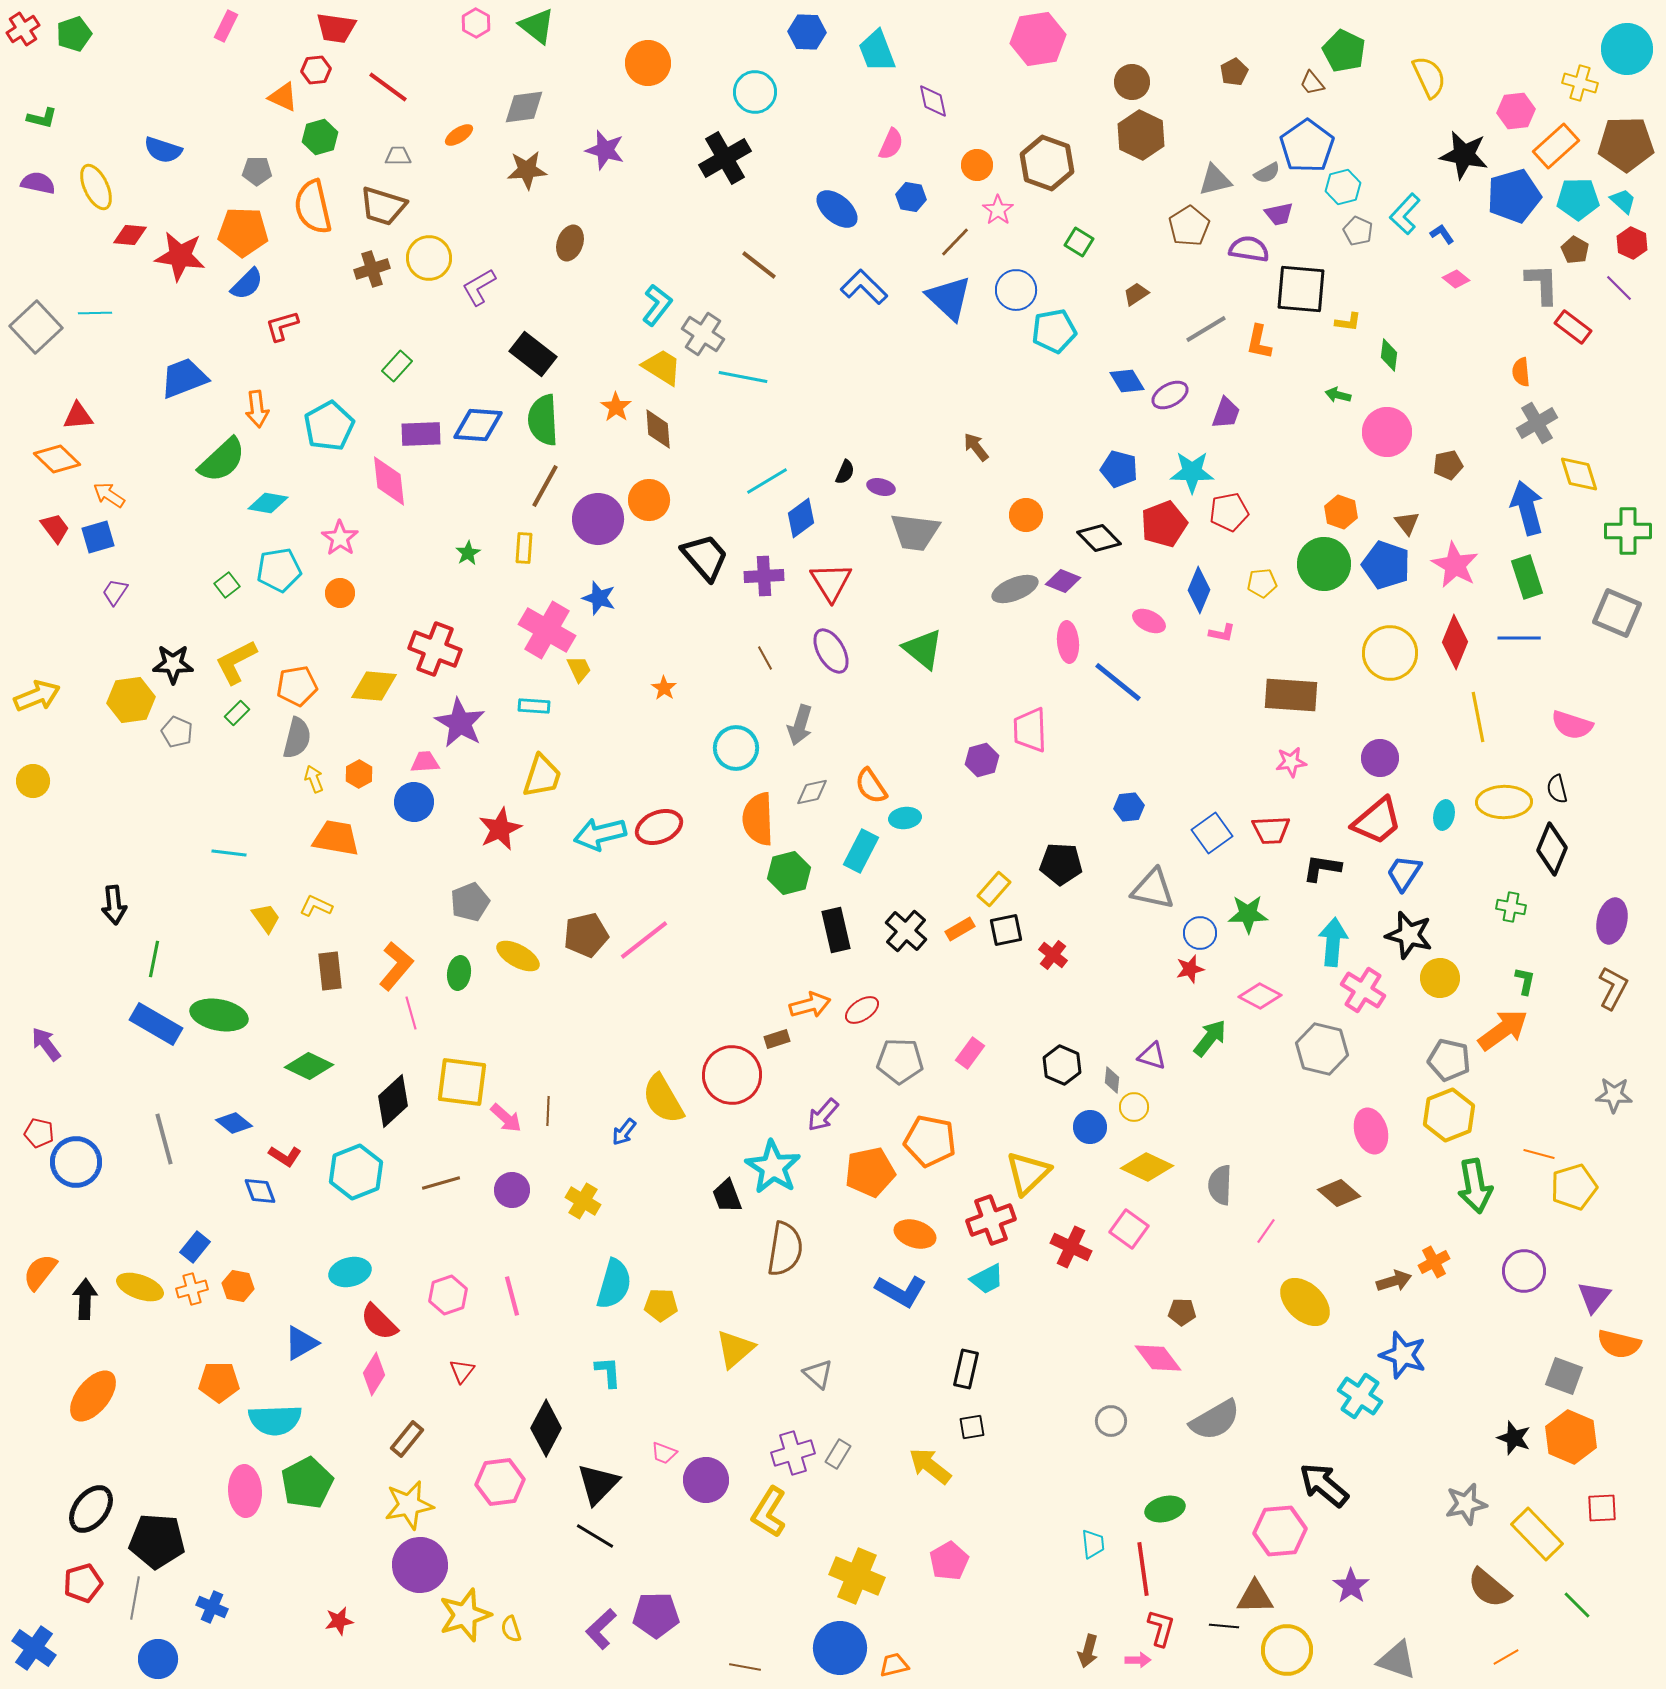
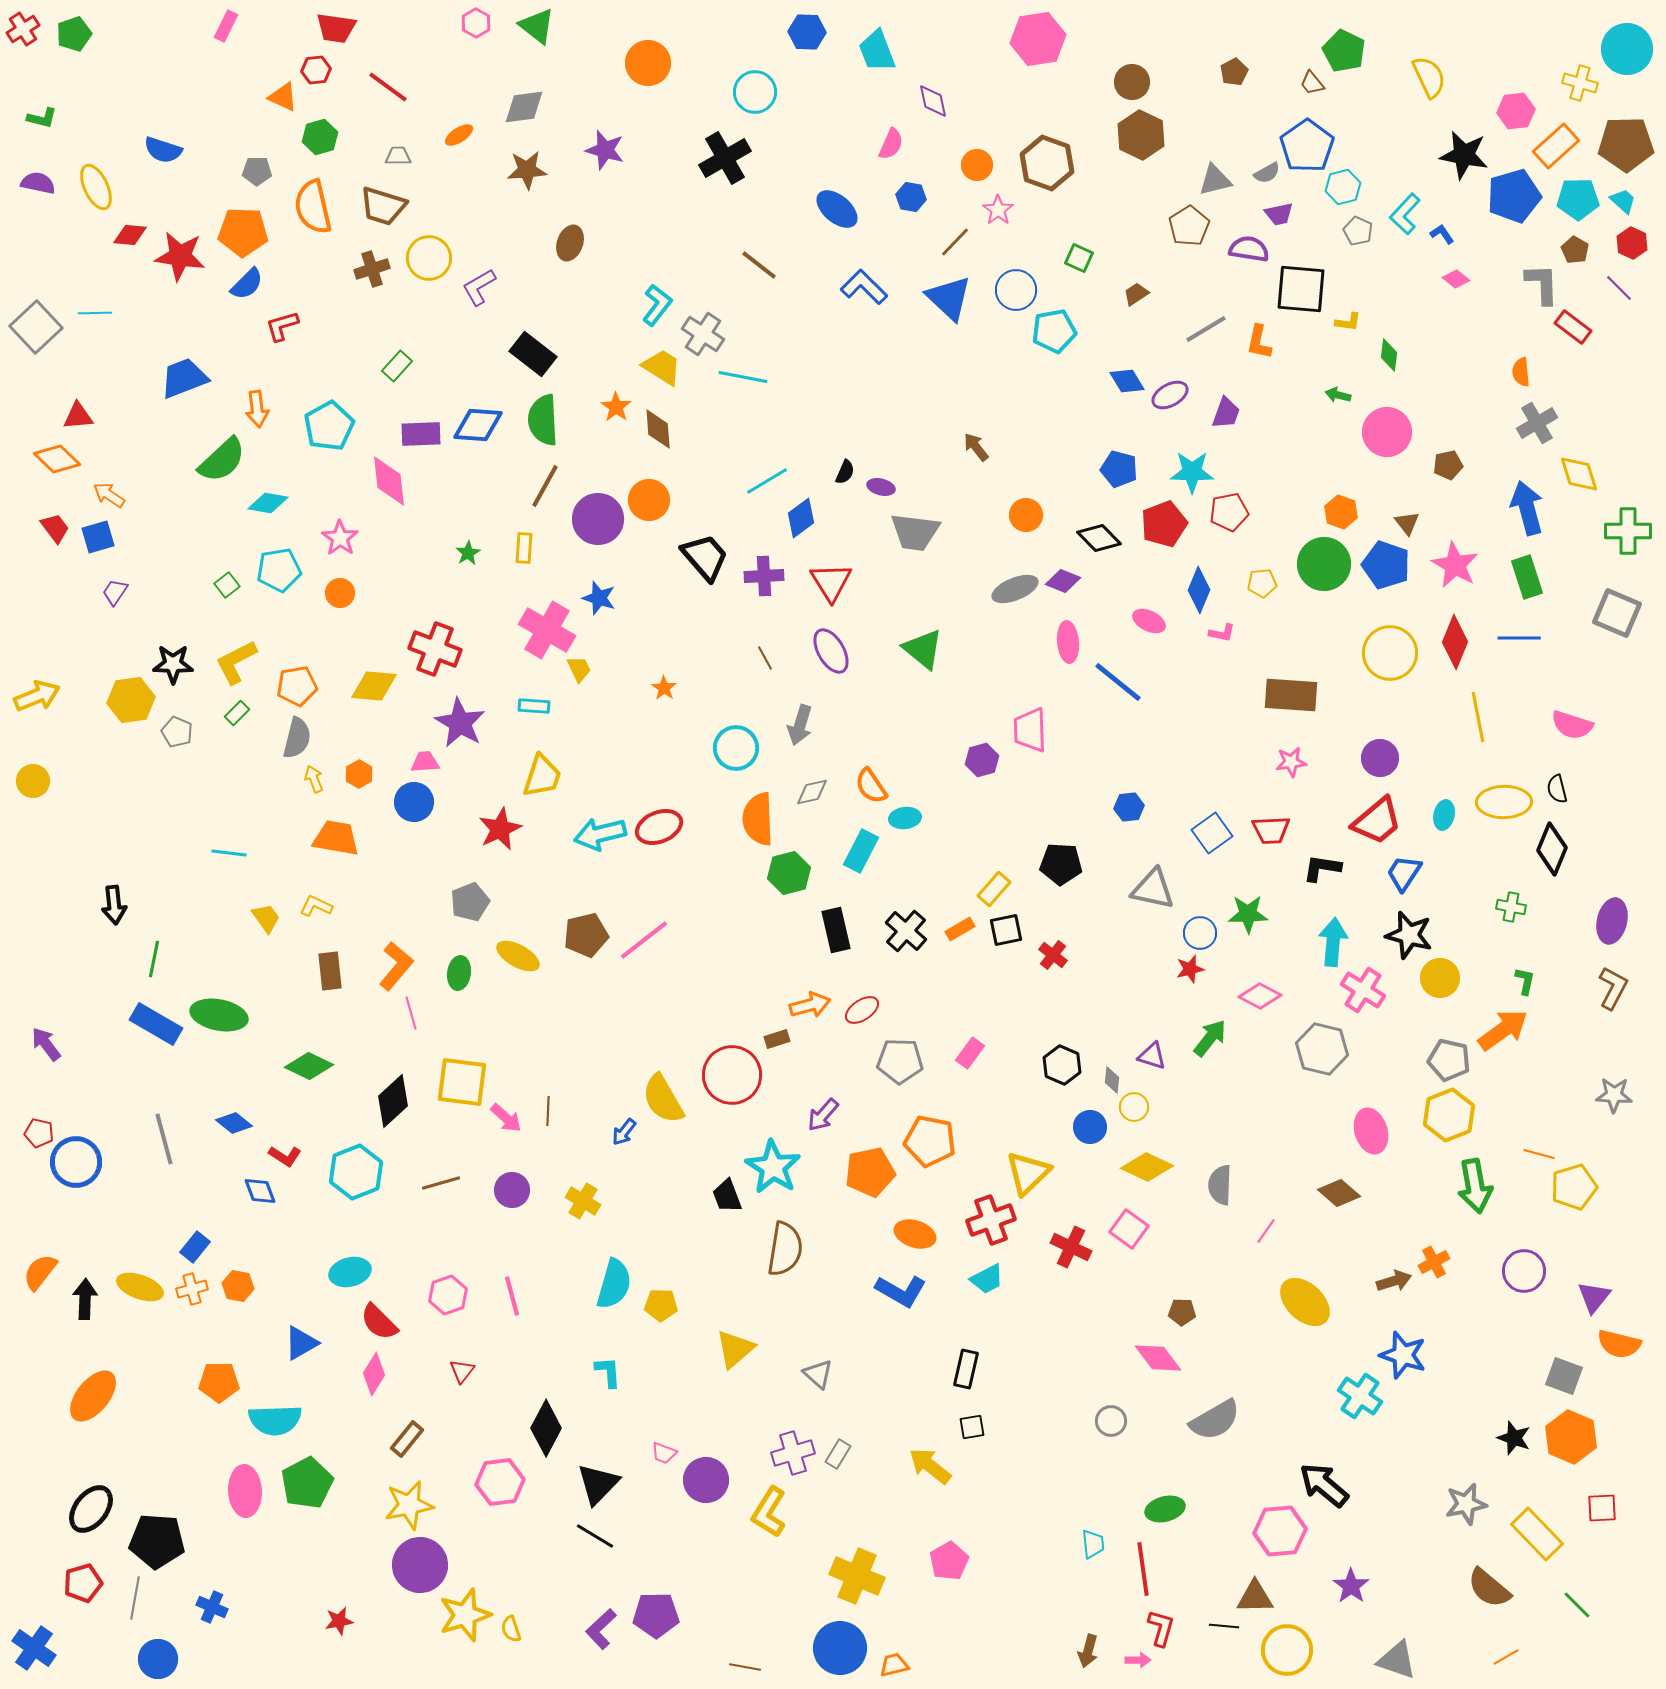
green square at (1079, 242): moved 16 px down; rotated 8 degrees counterclockwise
